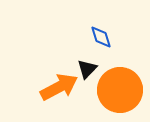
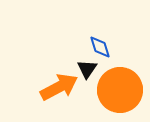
blue diamond: moved 1 px left, 10 px down
black triangle: rotated 10 degrees counterclockwise
